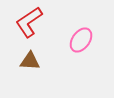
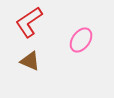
brown triangle: rotated 20 degrees clockwise
